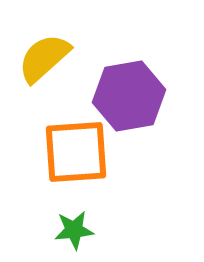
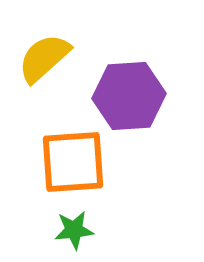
purple hexagon: rotated 6 degrees clockwise
orange square: moved 3 px left, 10 px down
